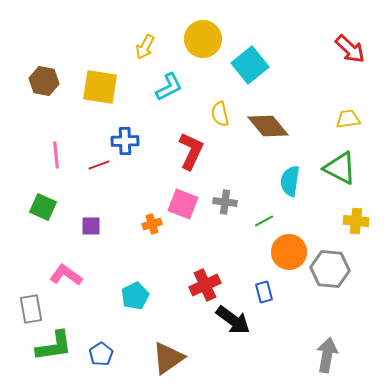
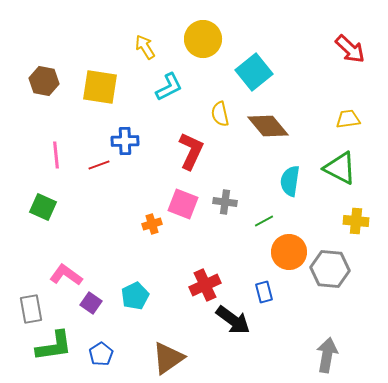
yellow arrow: rotated 120 degrees clockwise
cyan square: moved 4 px right, 7 px down
purple square: moved 77 px down; rotated 35 degrees clockwise
